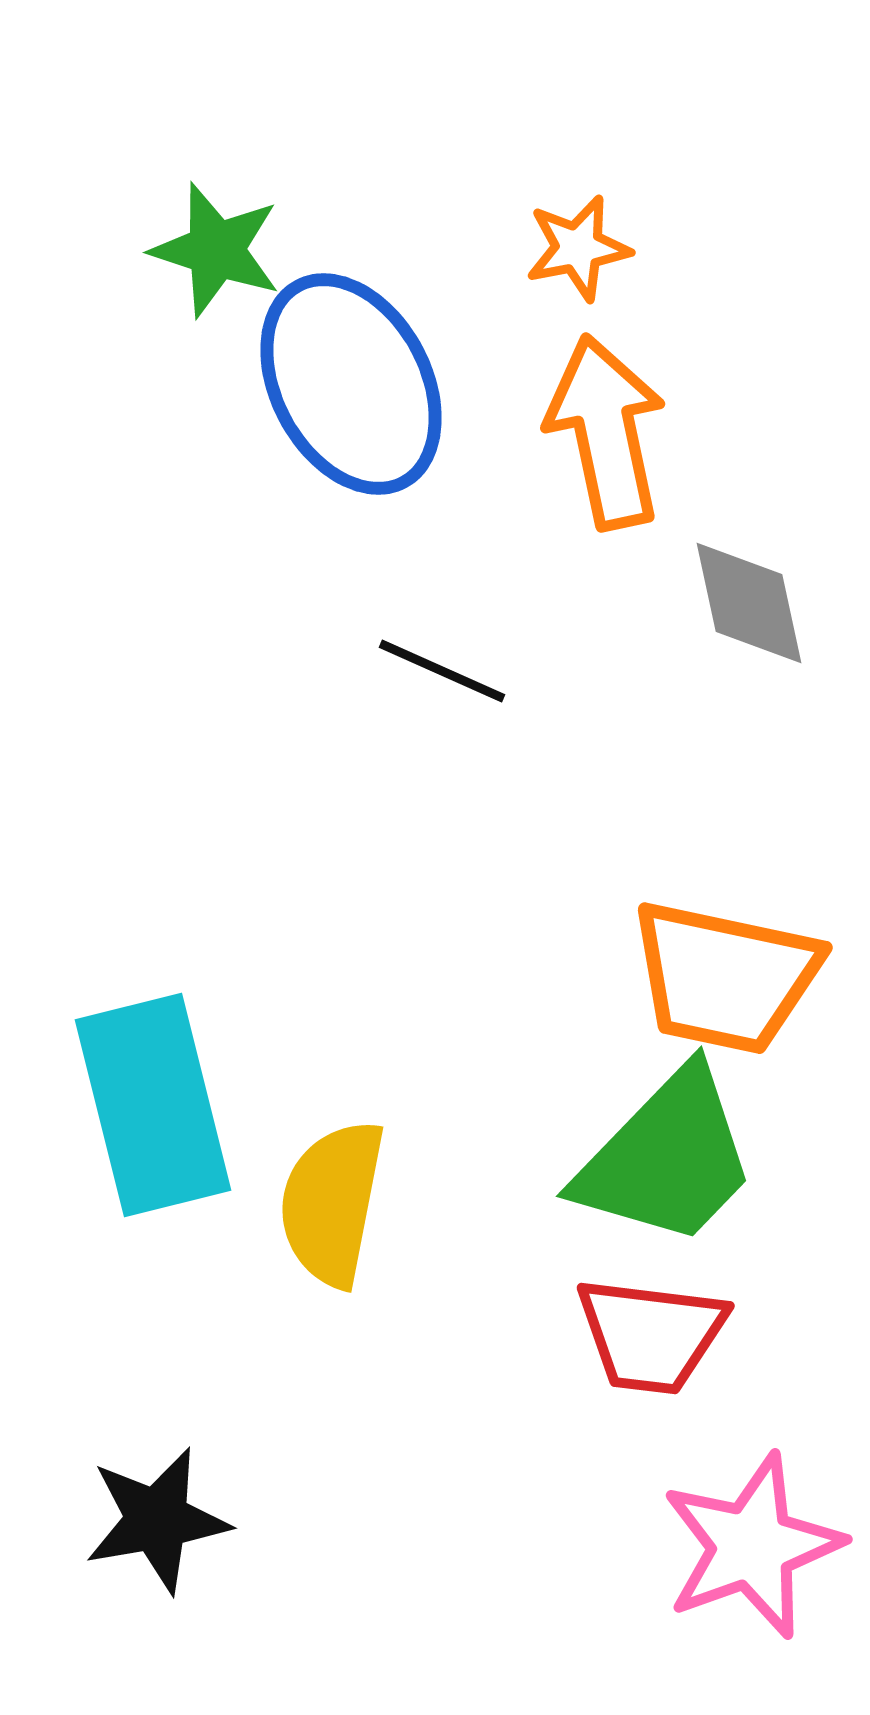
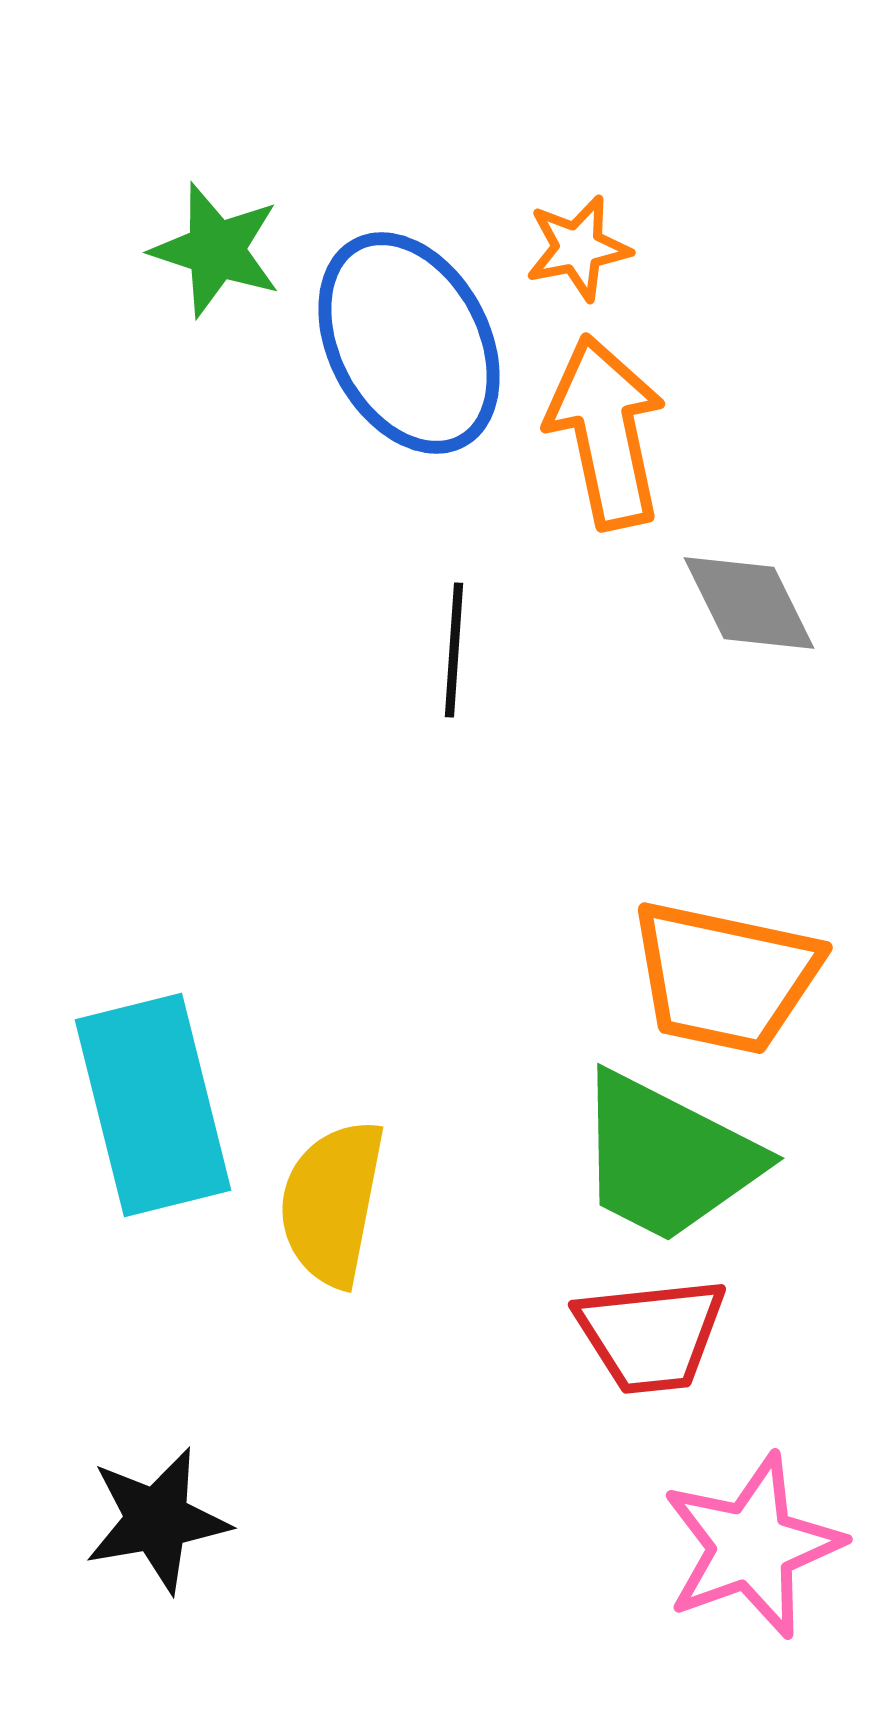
blue ellipse: moved 58 px right, 41 px up
gray diamond: rotated 14 degrees counterclockwise
black line: moved 12 px right, 21 px up; rotated 70 degrees clockwise
green trapezoid: rotated 73 degrees clockwise
red trapezoid: rotated 13 degrees counterclockwise
